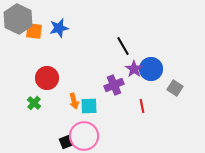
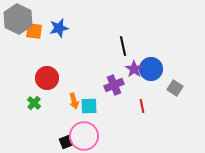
black line: rotated 18 degrees clockwise
